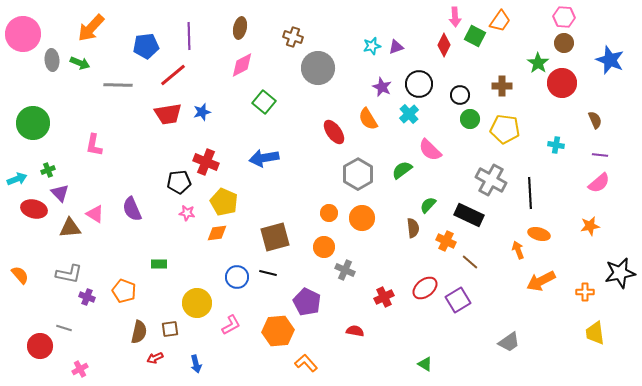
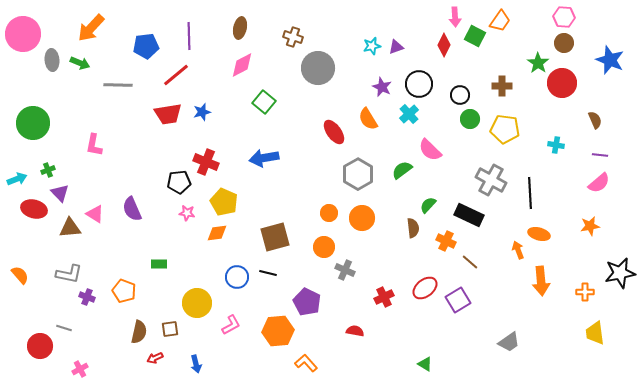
red line at (173, 75): moved 3 px right
orange arrow at (541, 281): rotated 68 degrees counterclockwise
